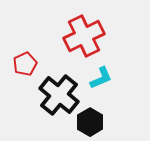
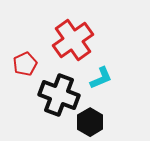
red cross: moved 11 px left, 4 px down; rotated 9 degrees counterclockwise
black cross: rotated 18 degrees counterclockwise
